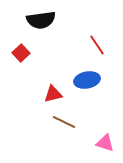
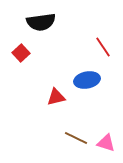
black semicircle: moved 2 px down
red line: moved 6 px right, 2 px down
red triangle: moved 3 px right, 3 px down
brown line: moved 12 px right, 16 px down
pink triangle: moved 1 px right
